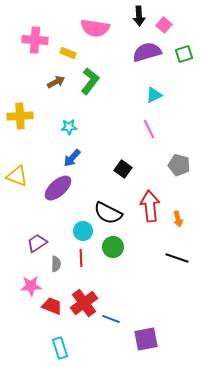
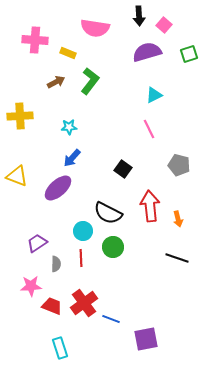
green square: moved 5 px right
